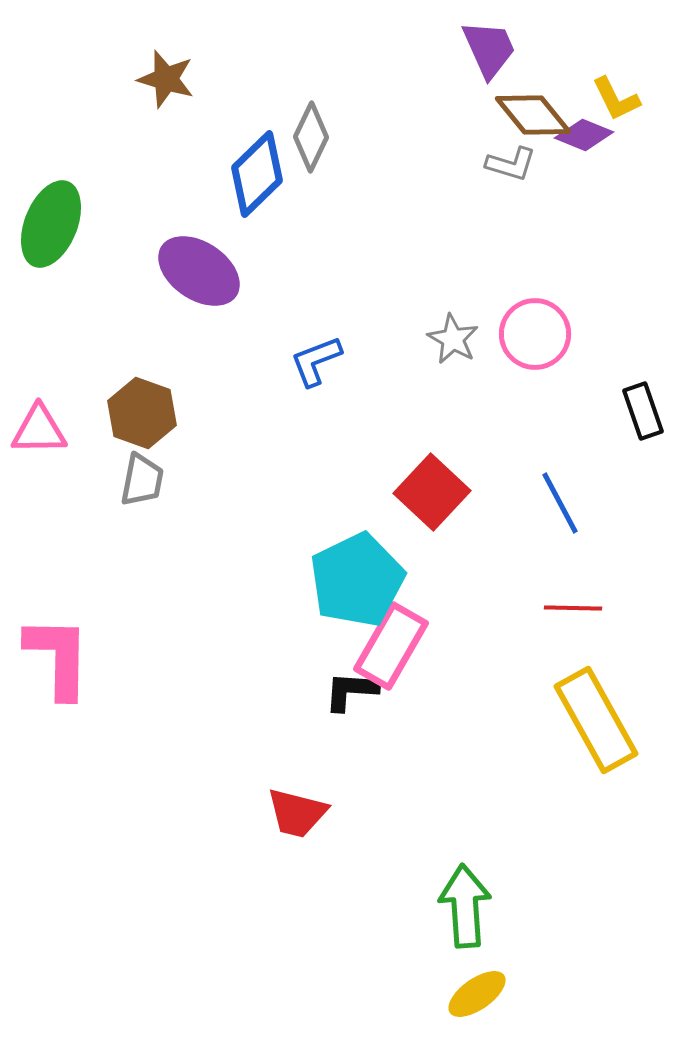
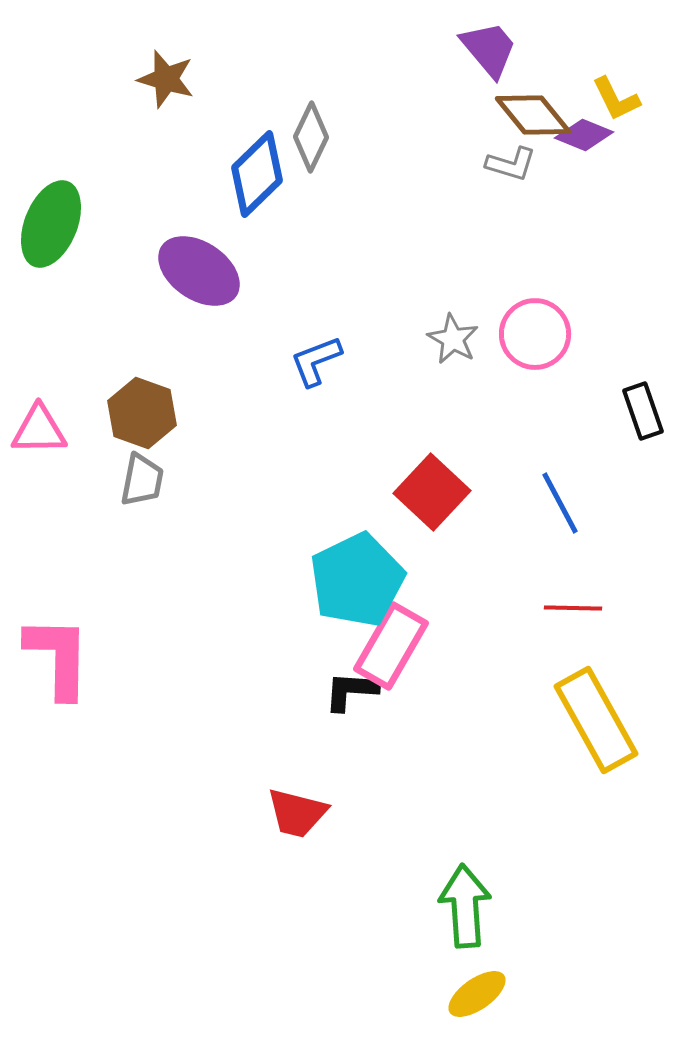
purple trapezoid: rotated 16 degrees counterclockwise
